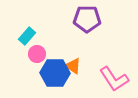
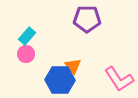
pink circle: moved 11 px left
orange triangle: rotated 18 degrees clockwise
blue hexagon: moved 5 px right, 7 px down
pink L-shape: moved 5 px right
